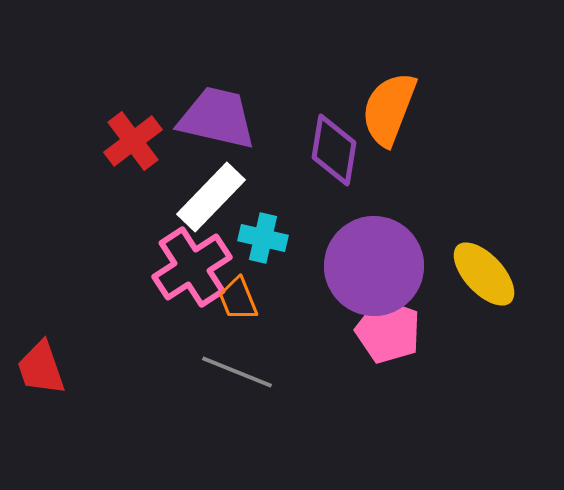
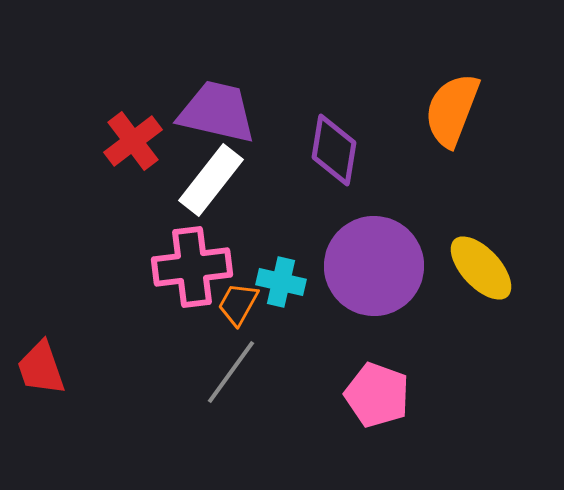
orange semicircle: moved 63 px right, 1 px down
purple trapezoid: moved 6 px up
white rectangle: moved 17 px up; rotated 6 degrees counterclockwise
cyan cross: moved 18 px right, 44 px down
pink cross: rotated 26 degrees clockwise
yellow ellipse: moved 3 px left, 6 px up
orange trapezoid: moved 5 px down; rotated 51 degrees clockwise
pink pentagon: moved 11 px left, 64 px down
gray line: moved 6 px left; rotated 76 degrees counterclockwise
